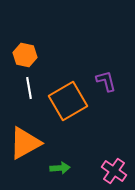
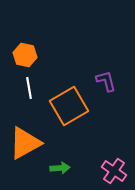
orange square: moved 1 px right, 5 px down
